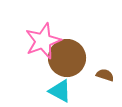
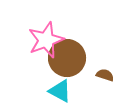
pink star: moved 3 px right, 1 px up
